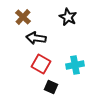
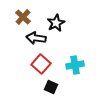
black star: moved 12 px left, 6 px down; rotated 18 degrees clockwise
red square: rotated 12 degrees clockwise
